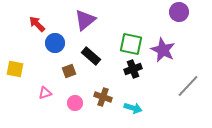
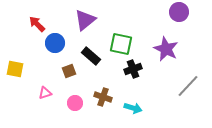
green square: moved 10 px left
purple star: moved 3 px right, 1 px up
